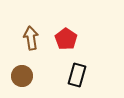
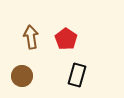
brown arrow: moved 1 px up
